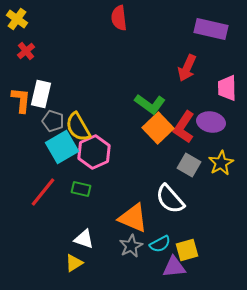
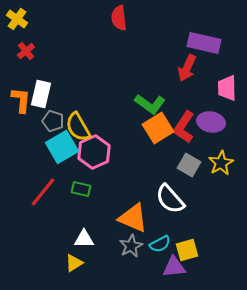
purple rectangle: moved 7 px left, 14 px down
orange square: rotated 12 degrees clockwise
white triangle: rotated 20 degrees counterclockwise
